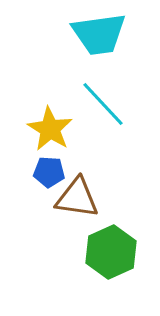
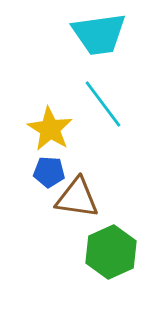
cyan line: rotated 6 degrees clockwise
